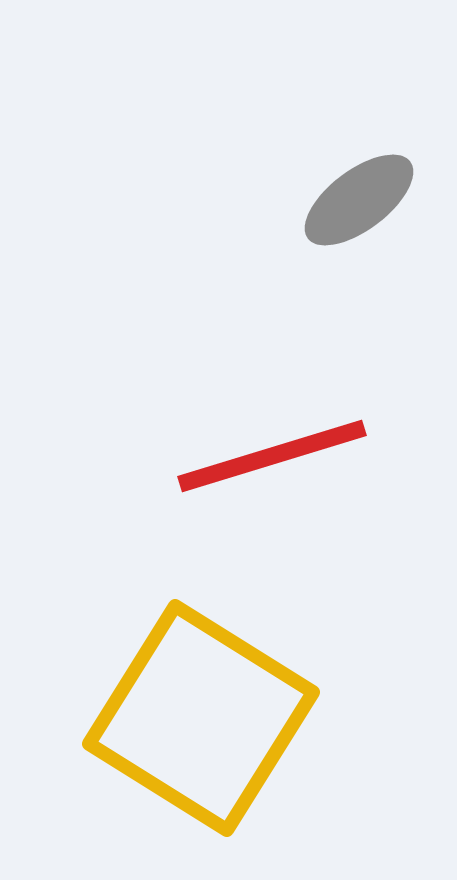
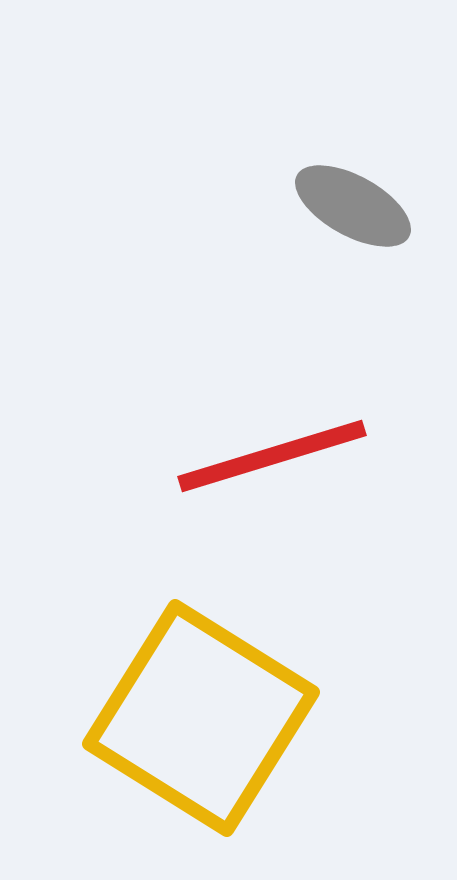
gray ellipse: moved 6 px left, 6 px down; rotated 66 degrees clockwise
